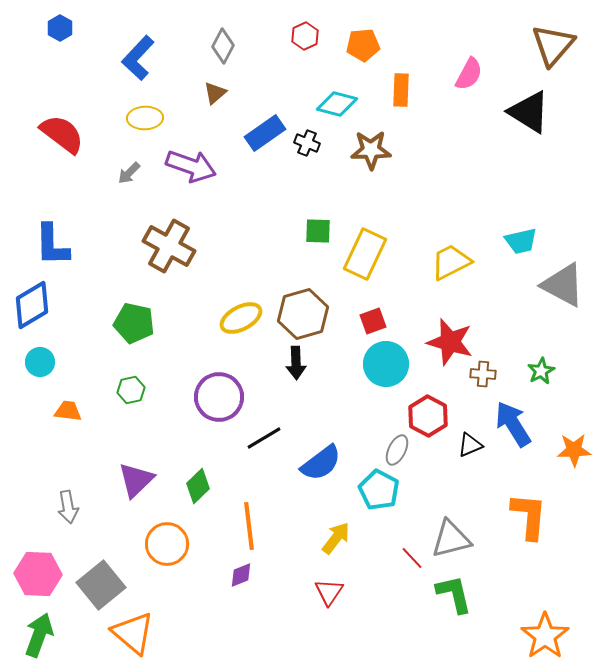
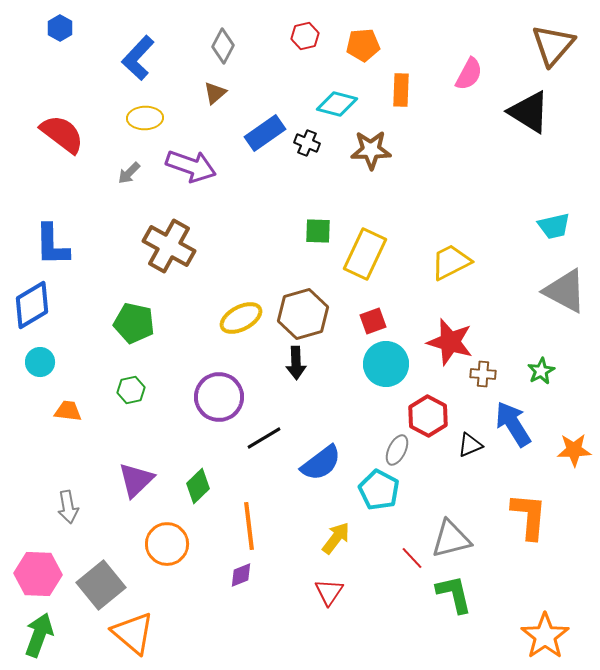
red hexagon at (305, 36): rotated 12 degrees clockwise
cyan trapezoid at (521, 241): moved 33 px right, 15 px up
gray triangle at (563, 285): moved 2 px right, 6 px down
